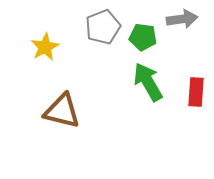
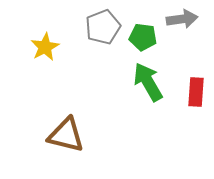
brown triangle: moved 4 px right, 24 px down
